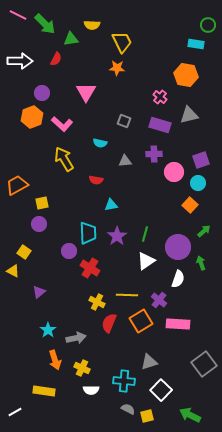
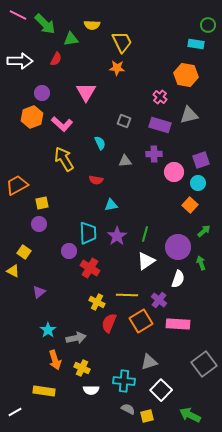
cyan semicircle at (100, 143): rotated 128 degrees counterclockwise
